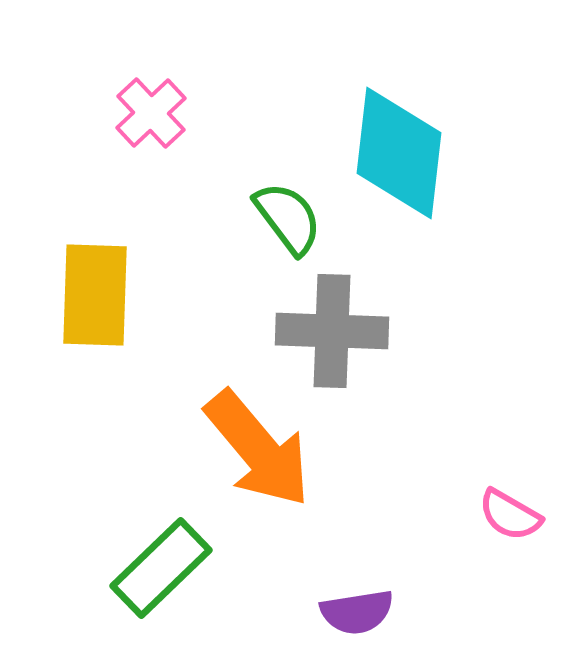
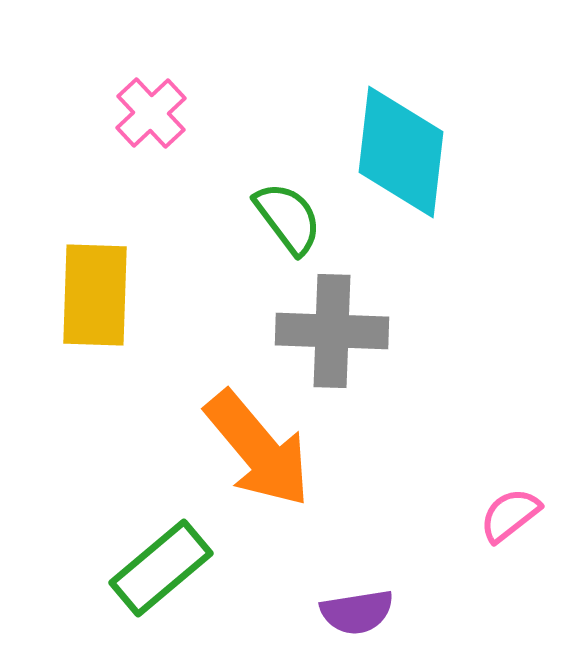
cyan diamond: moved 2 px right, 1 px up
pink semicircle: rotated 112 degrees clockwise
green rectangle: rotated 4 degrees clockwise
